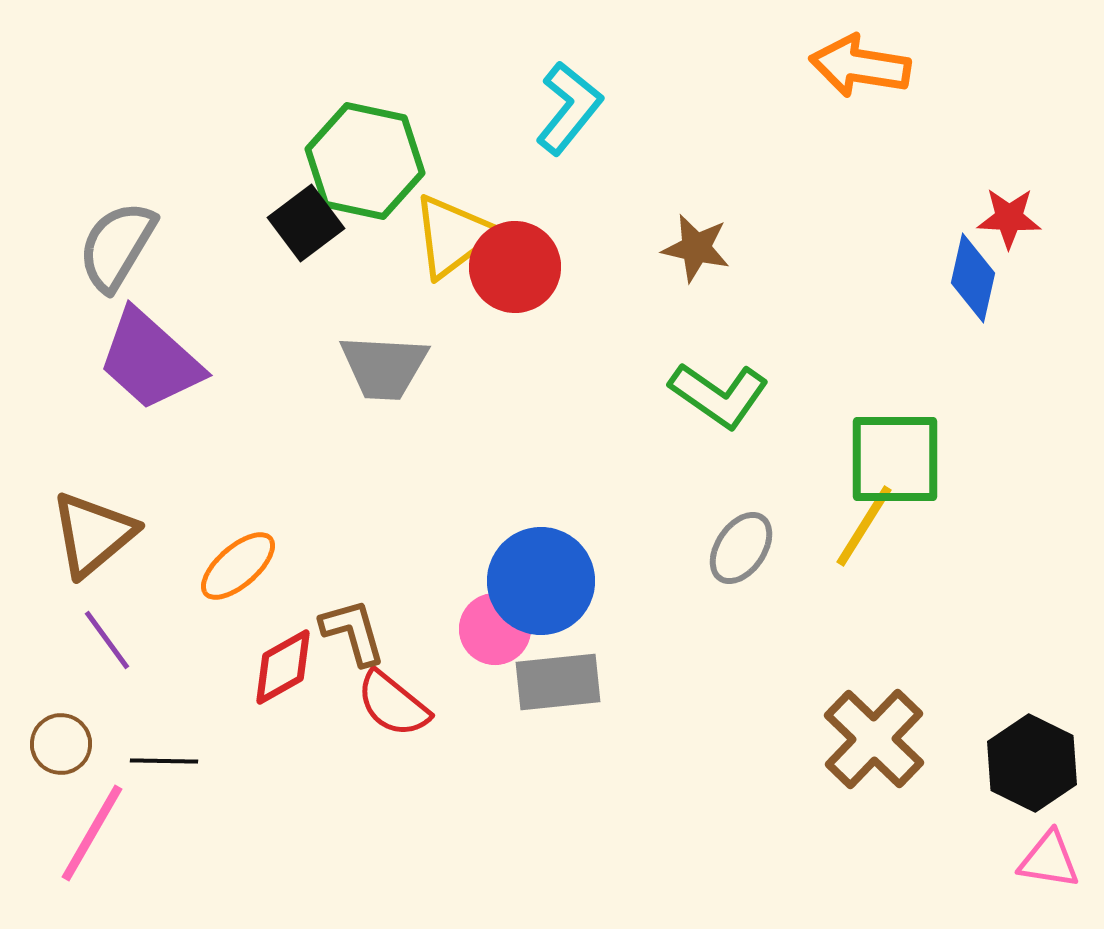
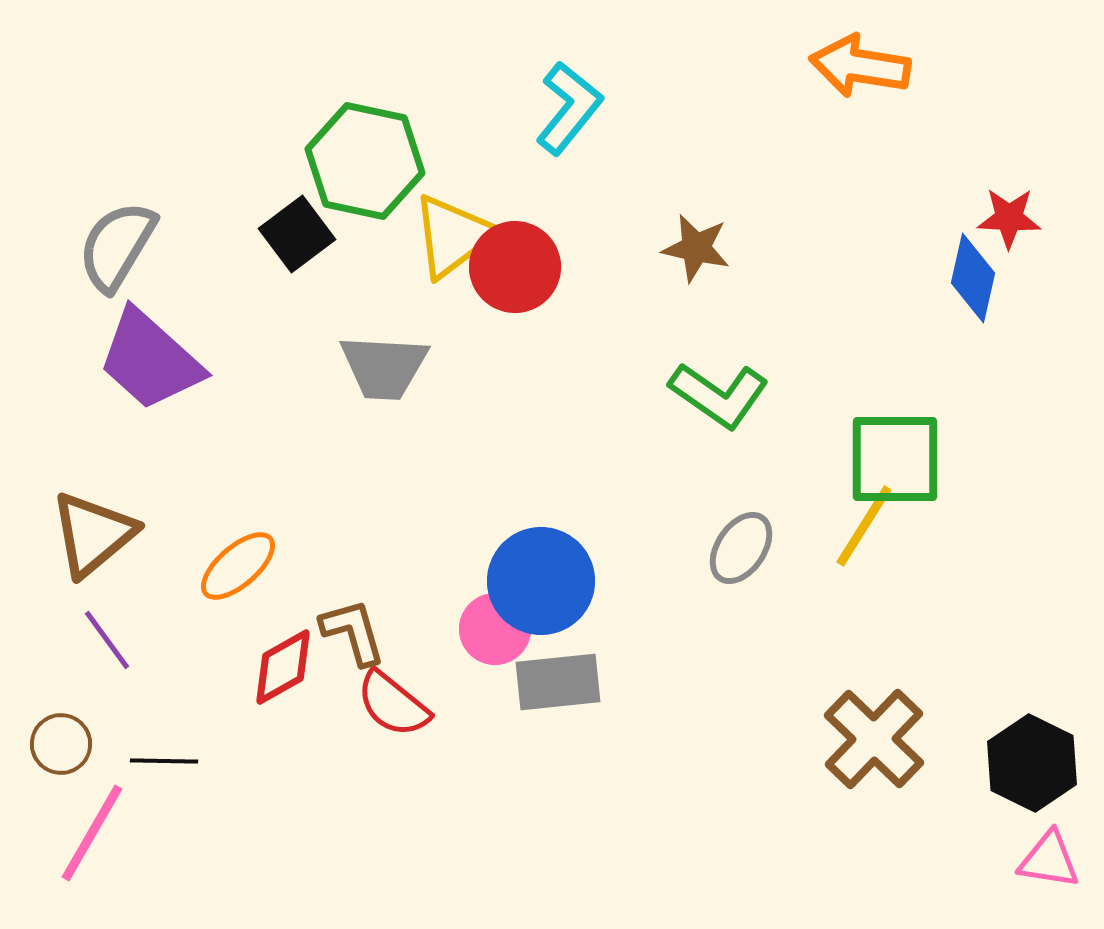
black square: moved 9 px left, 11 px down
